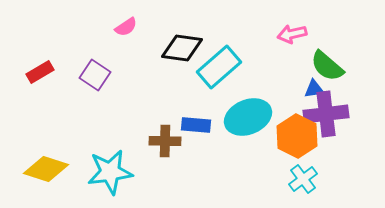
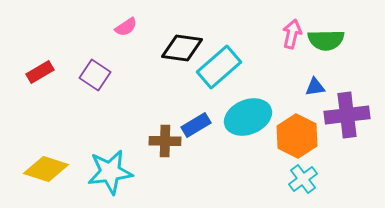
pink arrow: rotated 116 degrees clockwise
green semicircle: moved 1 px left, 26 px up; rotated 42 degrees counterclockwise
blue triangle: moved 1 px right, 2 px up
purple cross: moved 21 px right, 1 px down
blue rectangle: rotated 36 degrees counterclockwise
